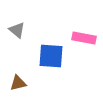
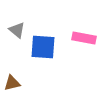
blue square: moved 8 px left, 9 px up
brown triangle: moved 6 px left
